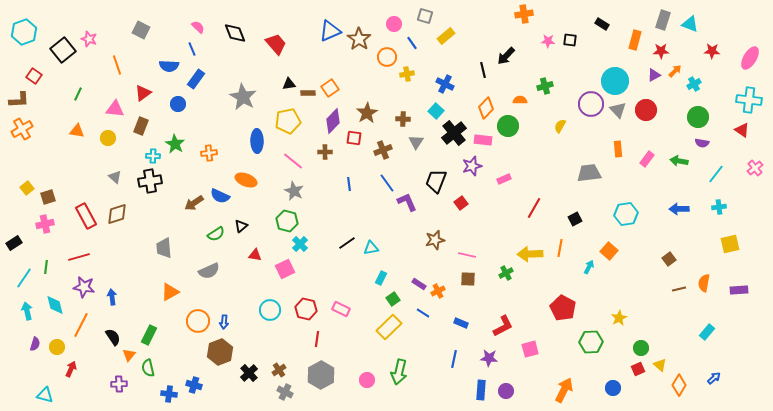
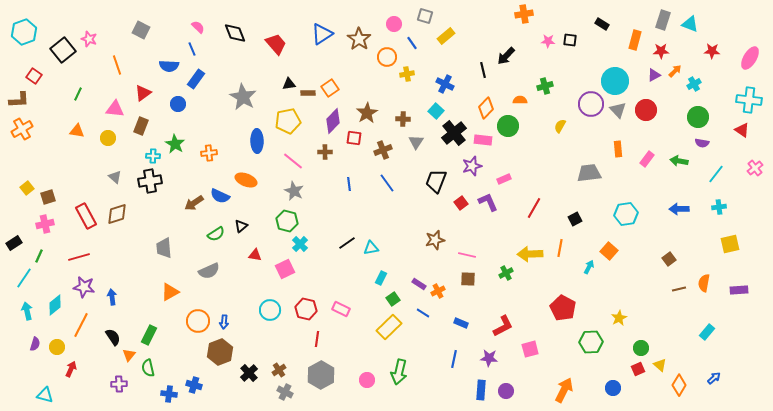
blue triangle at (330, 31): moved 8 px left, 3 px down; rotated 10 degrees counterclockwise
purple L-shape at (407, 202): moved 81 px right
green line at (46, 267): moved 7 px left, 11 px up; rotated 16 degrees clockwise
cyan diamond at (55, 305): rotated 65 degrees clockwise
